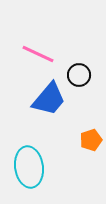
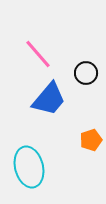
pink line: rotated 24 degrees clockwise
black circle: moved 7 px right, 2 px up
cyan ellipse: rotated 6 degrees counterclockwise
